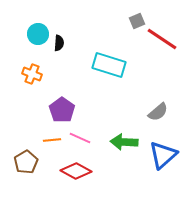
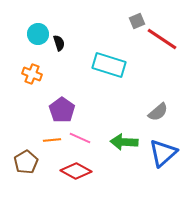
black semicircle: rotated 21 degrees counterclockwise
blue triangle: moved 2 px up
